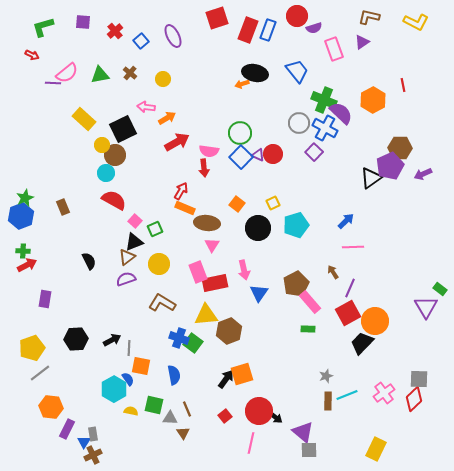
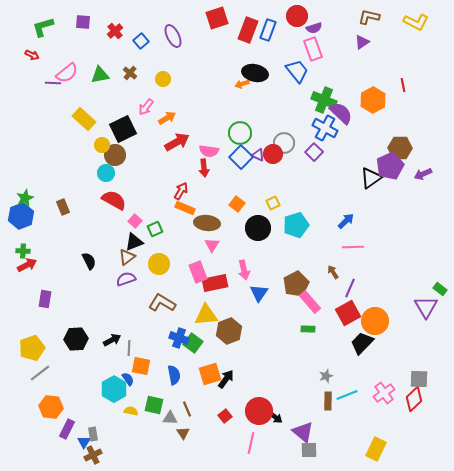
pink rectangle at (334, 49): moved 21 px left
pink arrow at (146, 107): rotated 60 degrees counterclockwise
gray circle at (299, 123): moved 15 px left, 20 px down
orange square at (242, 374): moved 32 px left
